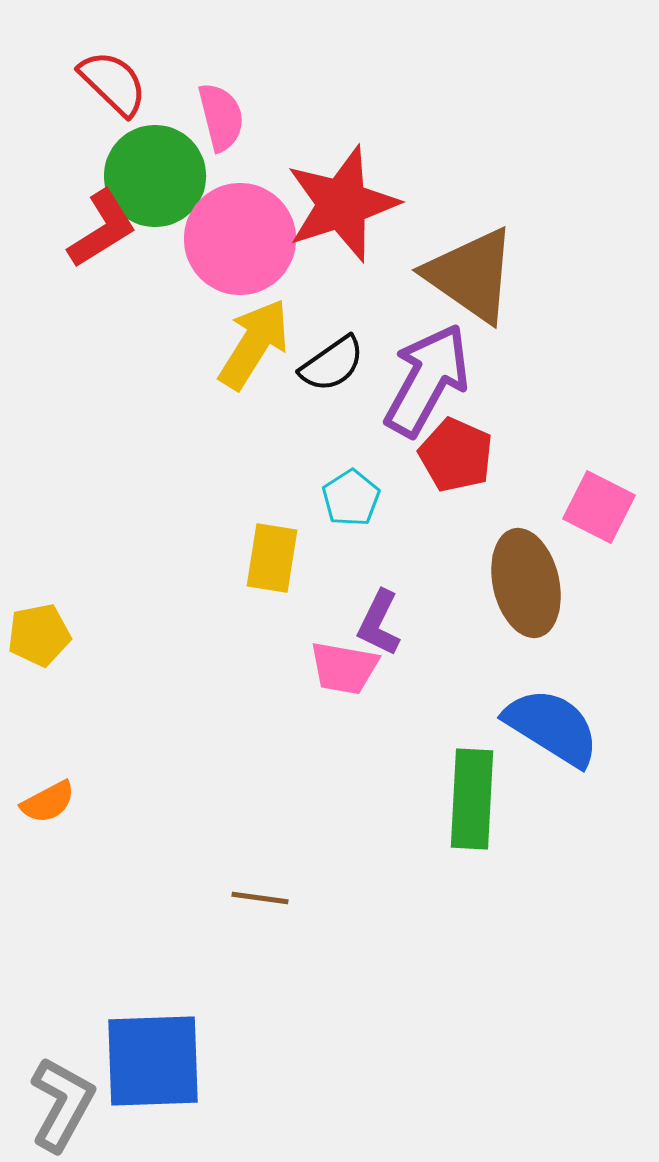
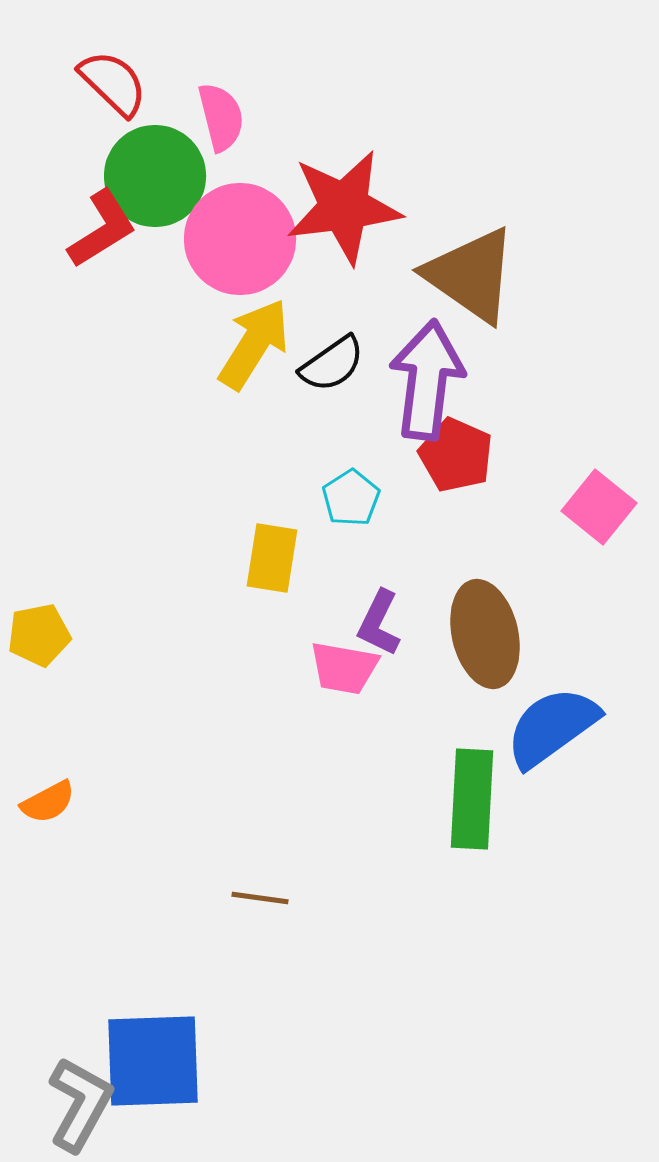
red star: moved 2 px right, 3 px down; rotated 11 degrees clockwise
purple arrow: rotated 22 degrees counterclockwise
pink square: rotated 12 degrees clockwise
brown ellipse: moved 41 px left, 51 px down
blue semicircle: rotated 68 degrees counterclockwise
gray L-shape: moved 18 px right
